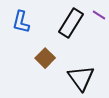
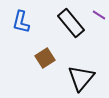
black rectangle: rotated 72 degrees counterclockwise
brown square: rotated 12 degrees clockwise
black triangle: rotated 16 degrees clockwise
